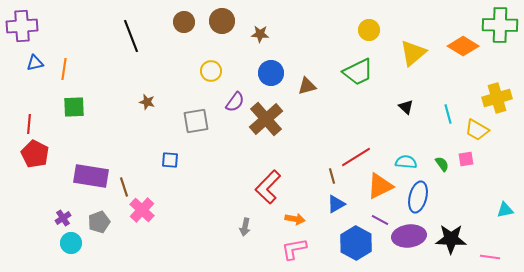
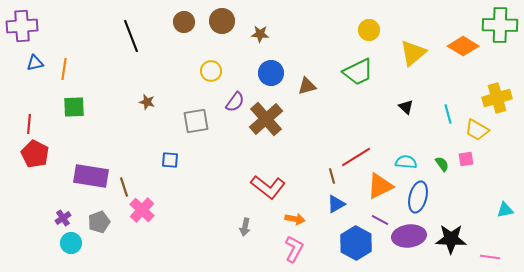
red L-shape at (268, 187): rotated 96 degrees counterclockwise
pink L-shape at (294, 249): rotated 128 degrees clockwise
